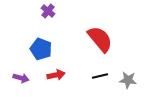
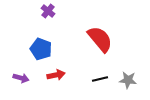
black line: moved 3 px down
